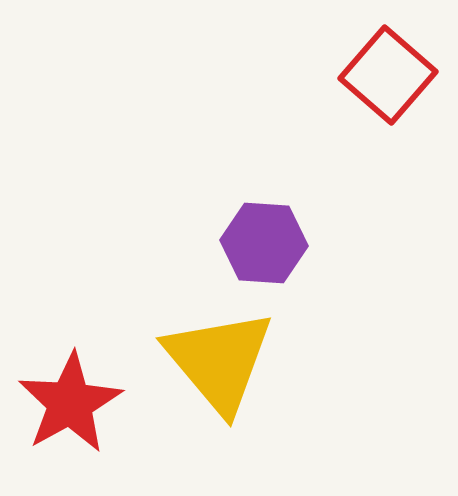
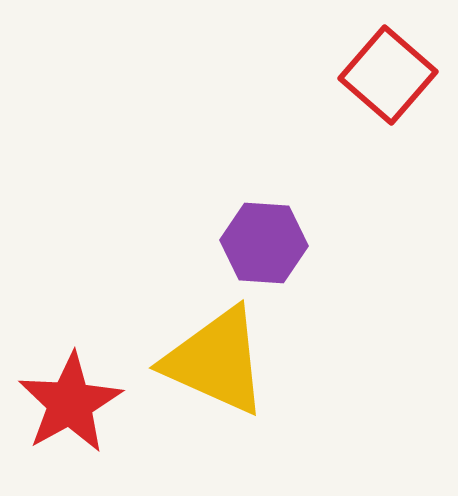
yellow triangle: moved 3 px left; rotated 26 degrees counterclockwise
